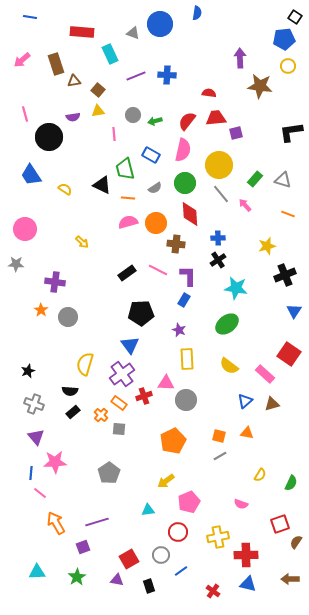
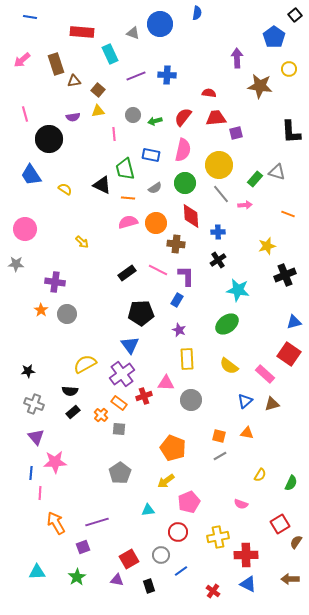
black square at (295, 17): moved 2 px up; rotated 16 degrees clockwise
blue pentagon at (284, 39): moved 10 px left, 2 px up; rotated 30 degrees counterclockwise
purple arrow at (240, 58): moved 3 px left
yellow circle at (288, 66): moved 1 px right, 3 px down
red semicircle at (187, 121): moved 4 px left, 4 px up
black L-shape at (291, 132): rotated 85 degrees counterclockwise
black circle at (49, 137): moved 2 px down
blue rectangle at (151, 155): rotated 18 degrees counterclockwise
gray triangle at (283, 180): moved 6 px left, 8 px up
pink arrow at (245, 205): rotated 128 degrees clockwise
red diamond at (190, 214): moved 1 px right, 2 px down
blue cross at (218, 238): moved 6 px up
purple L-shape at (188, 276): moved 2 px left
cyan star at (236, 288): moved 2 px right, 2 px down
blue rectangle at (184, 300): moved 7 px left
blue triangle at (294, 311): moved 11 px down; rotated 42 degrees clockwise
gray circle at (68, 317): moved 1 px left, 3 px up
yellow semicircle at (85, 364): rotated 45 degrees clockwise
black star at (28, 371): rotated 16 degrees clockwise
gray circle at (186, 400): moved 5 px right
orange pentagon at (173, 441): moved 7 px down; rotated 25 degrees counterclockwise
gray pentagon at (109, 473): moved 11 px right
pink line at (40, 493): rotated 56 degrees clockwise
red square at (280, 524): rotated 12 degrees counterclockwise
blue triangle at (248, 584): rotated 12 degrees clockwise
